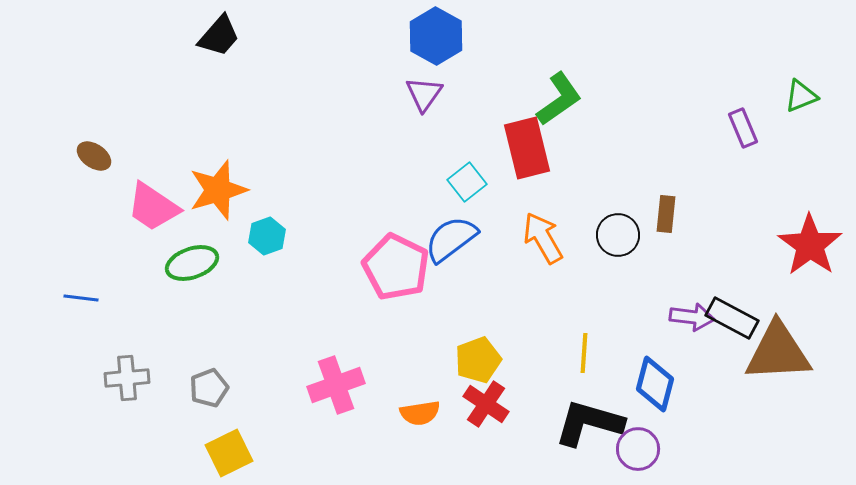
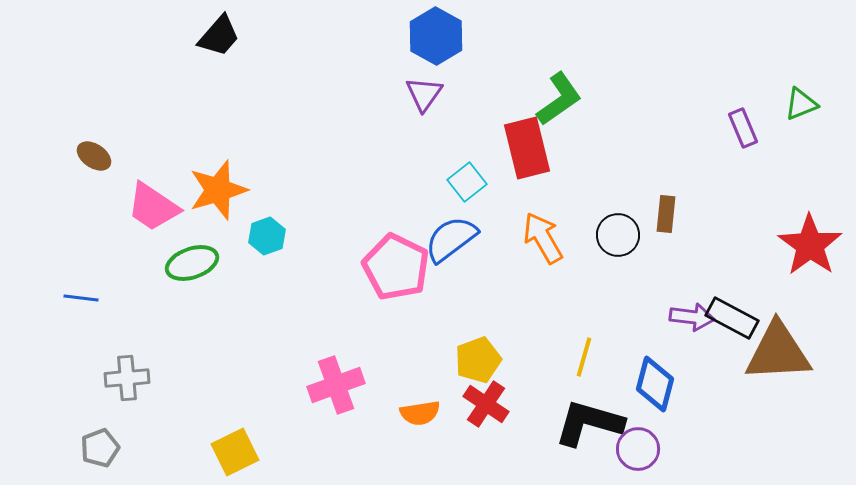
green triangle: moved 8 px down
yellow line: moved 4 px down; rotated 12 degrees clockwise
gray pentagon: moved 109 px left, 60 px down
yellow square: moved 6 px right, 1 px up
